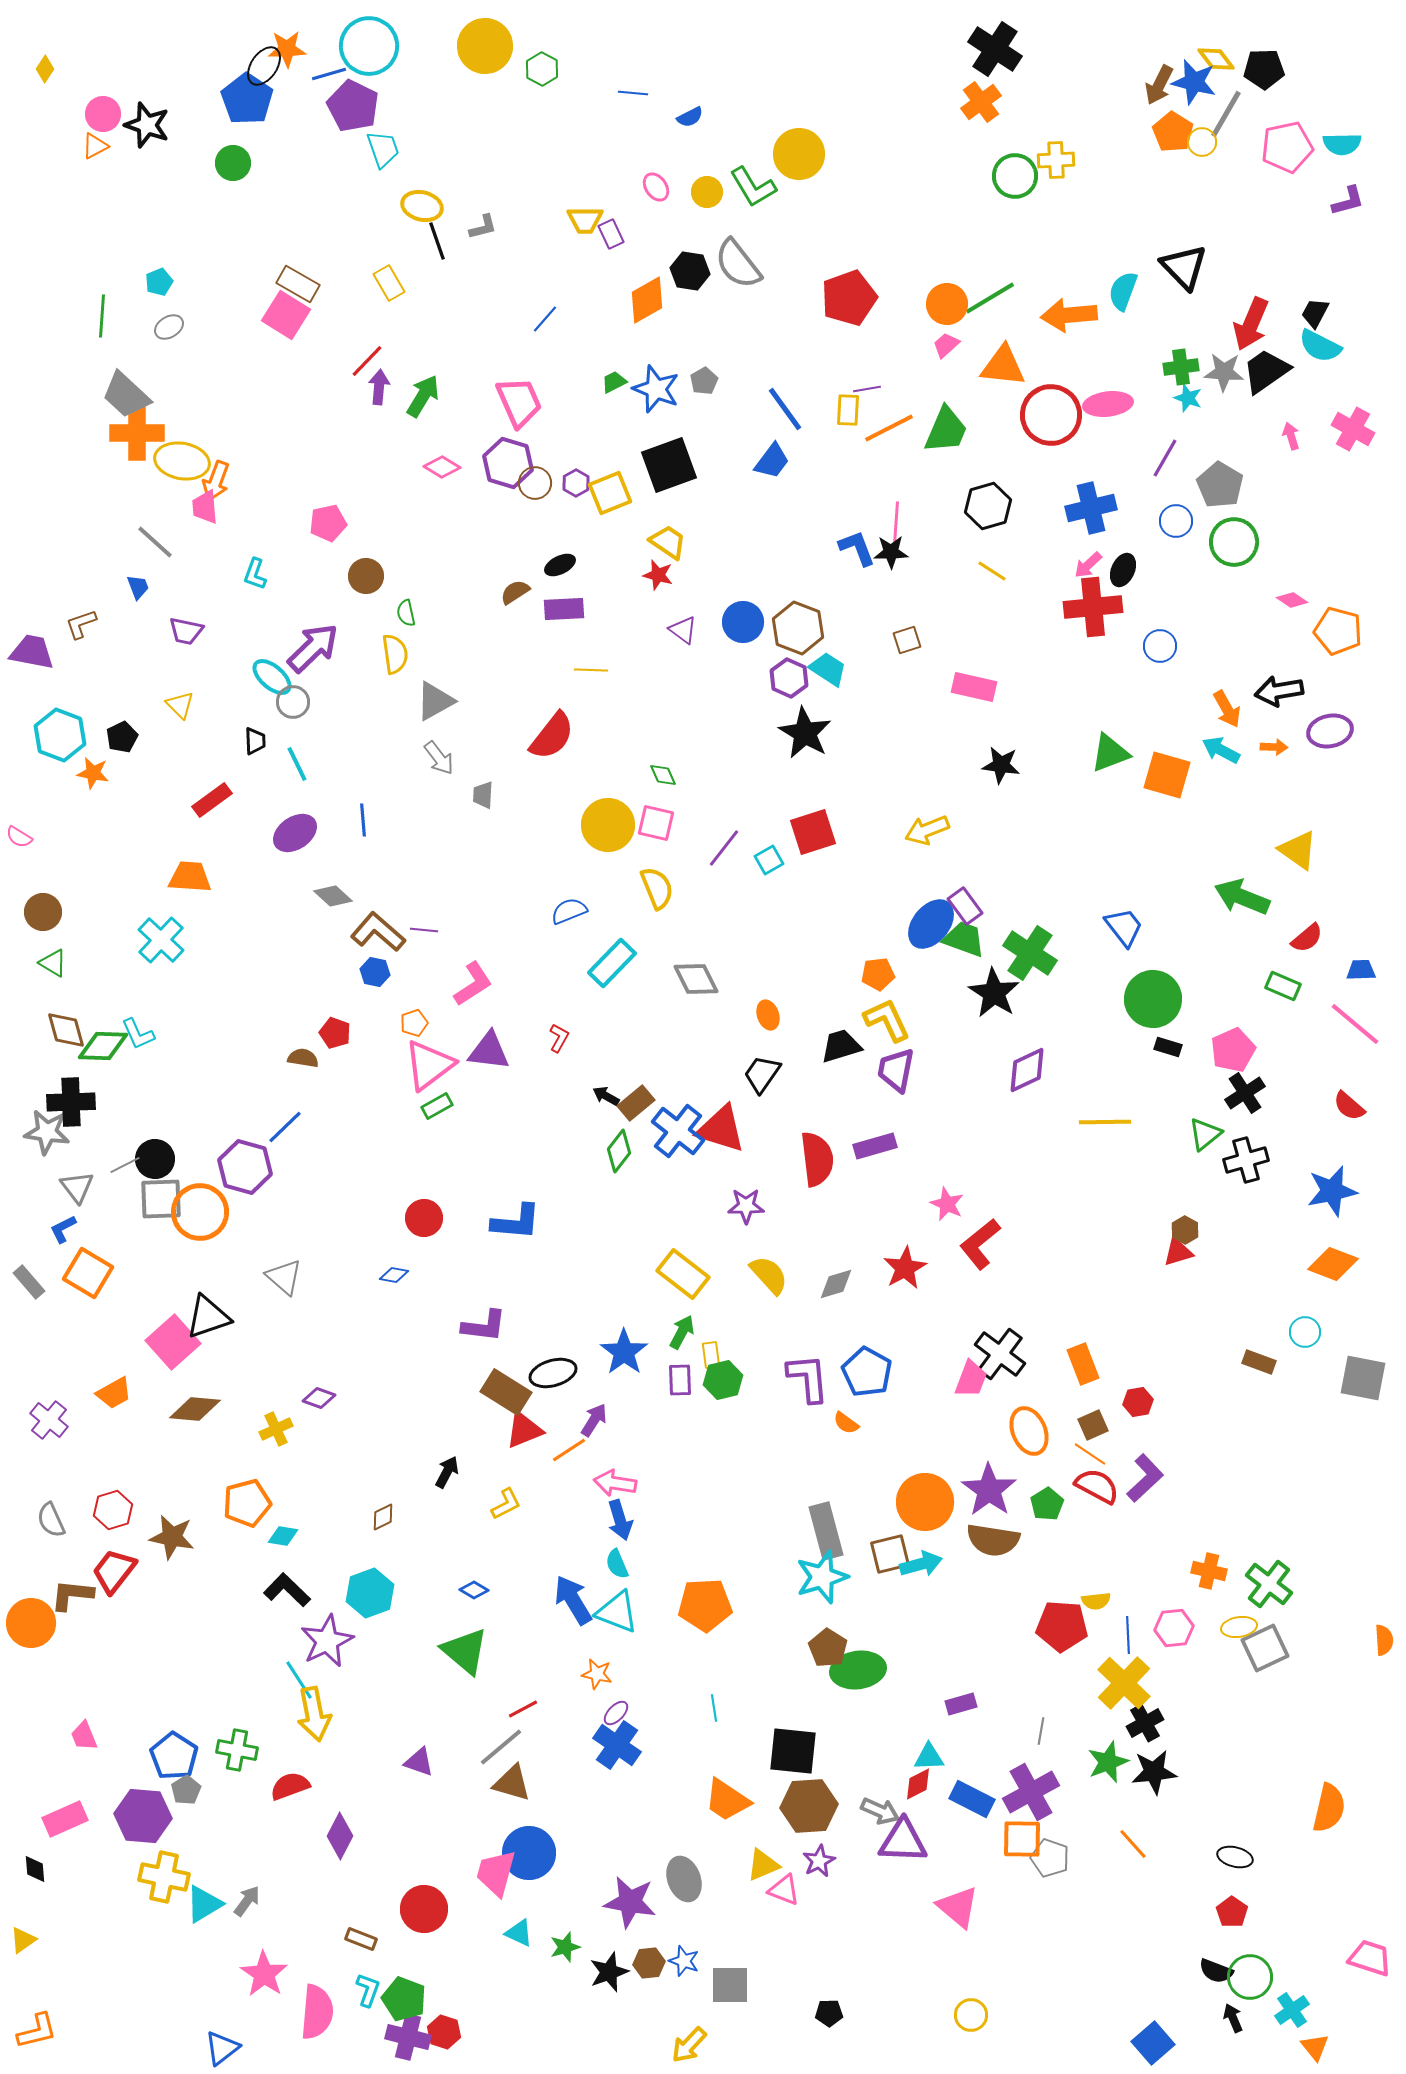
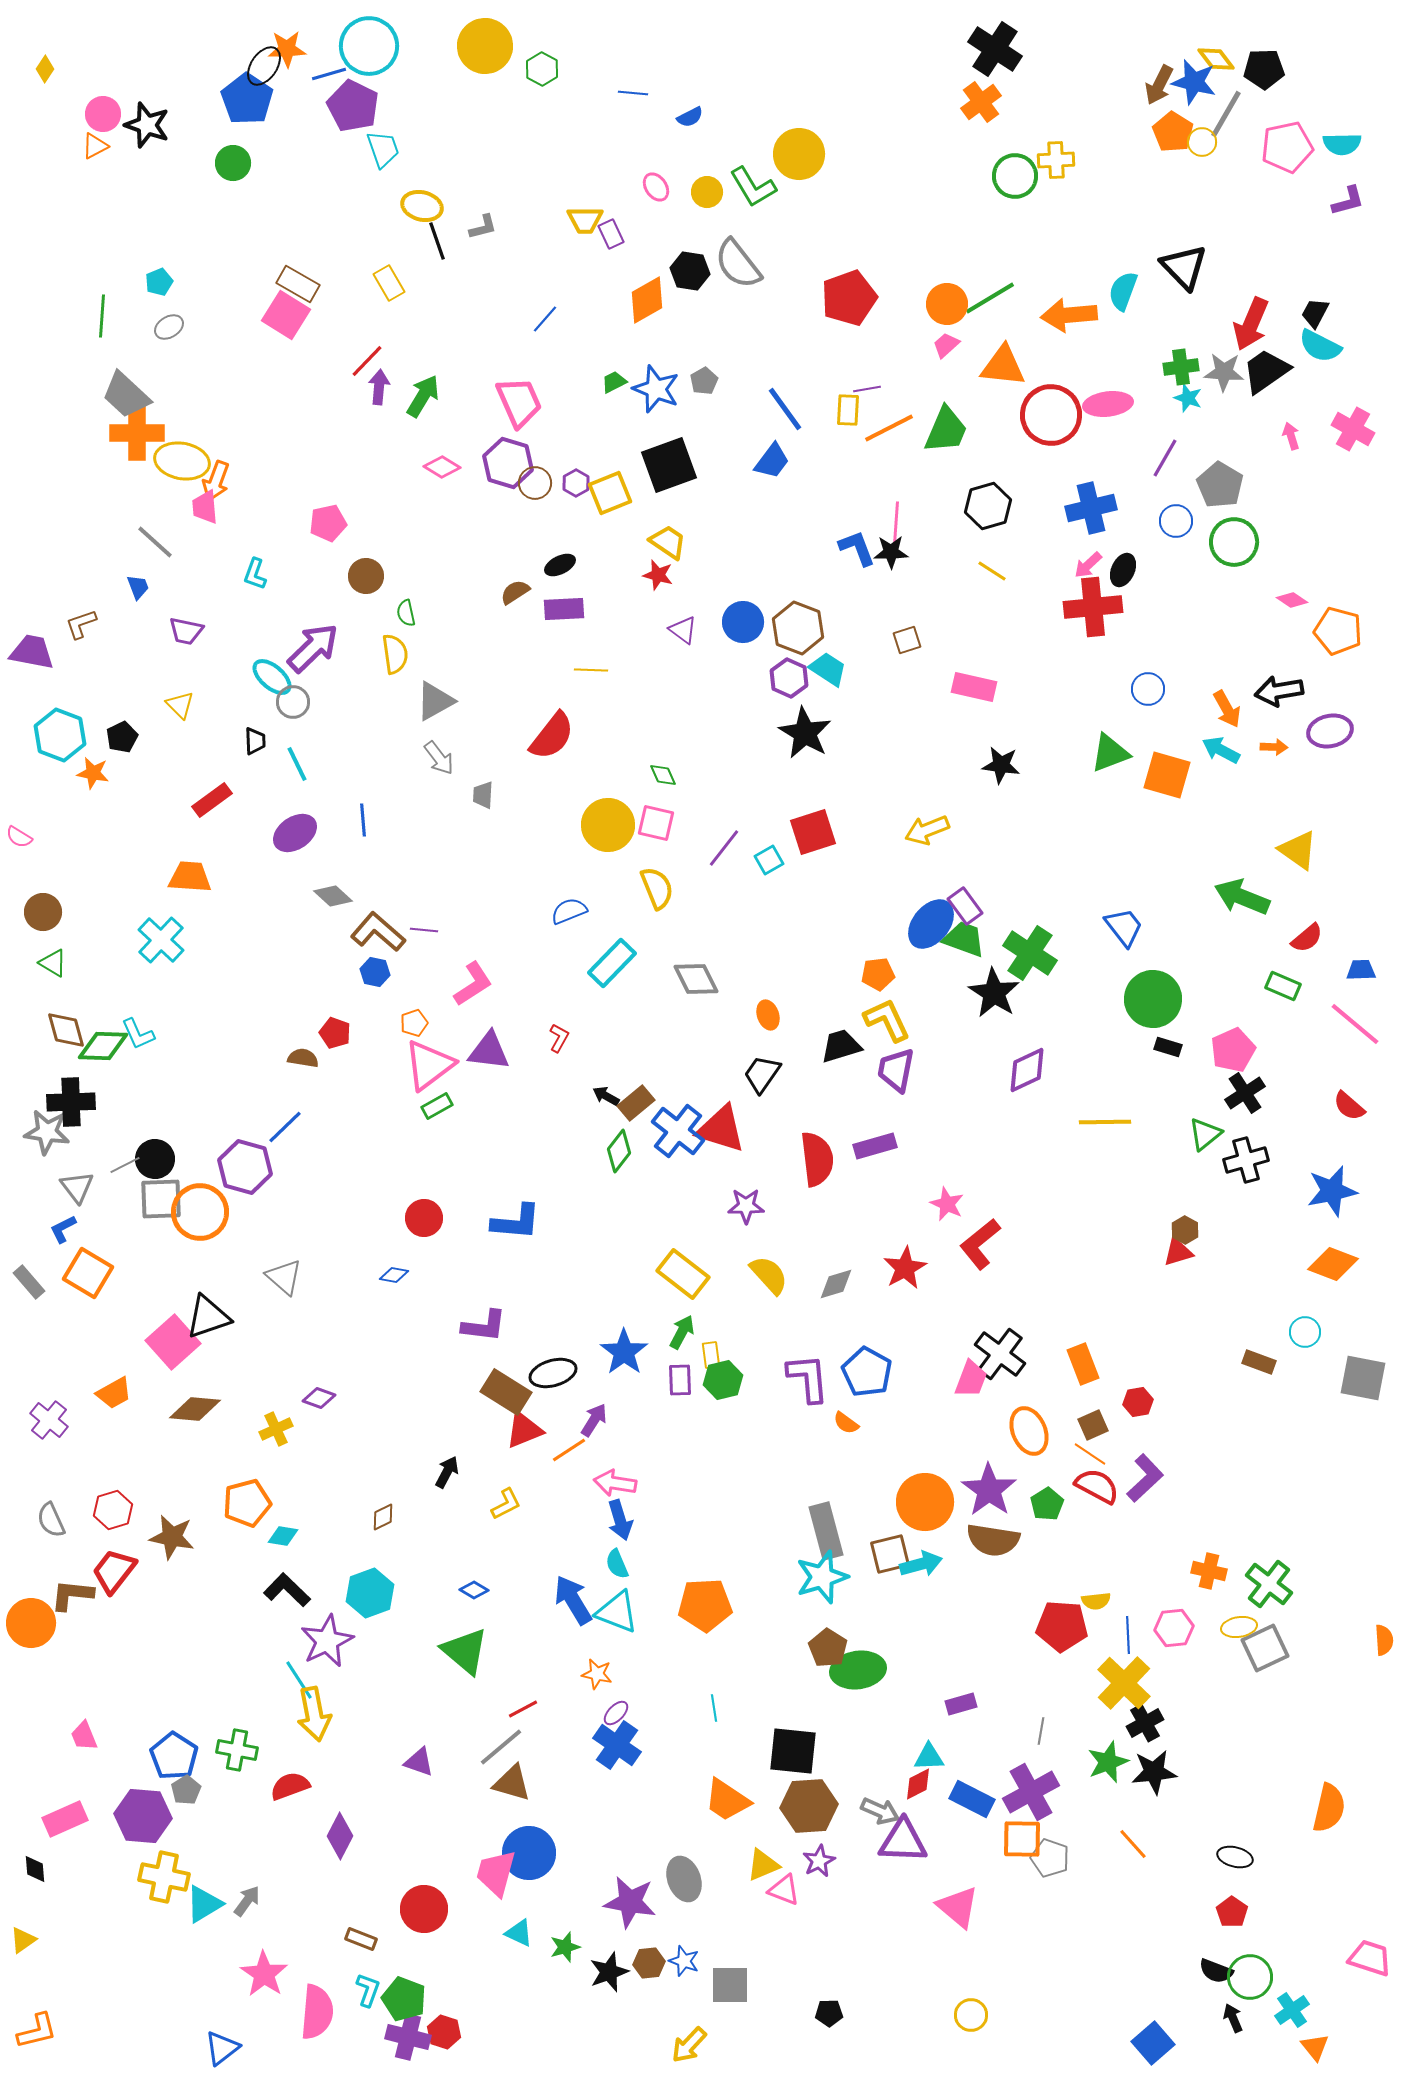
blue circle at (1160, 646): moved 12 px left, 43 px down
